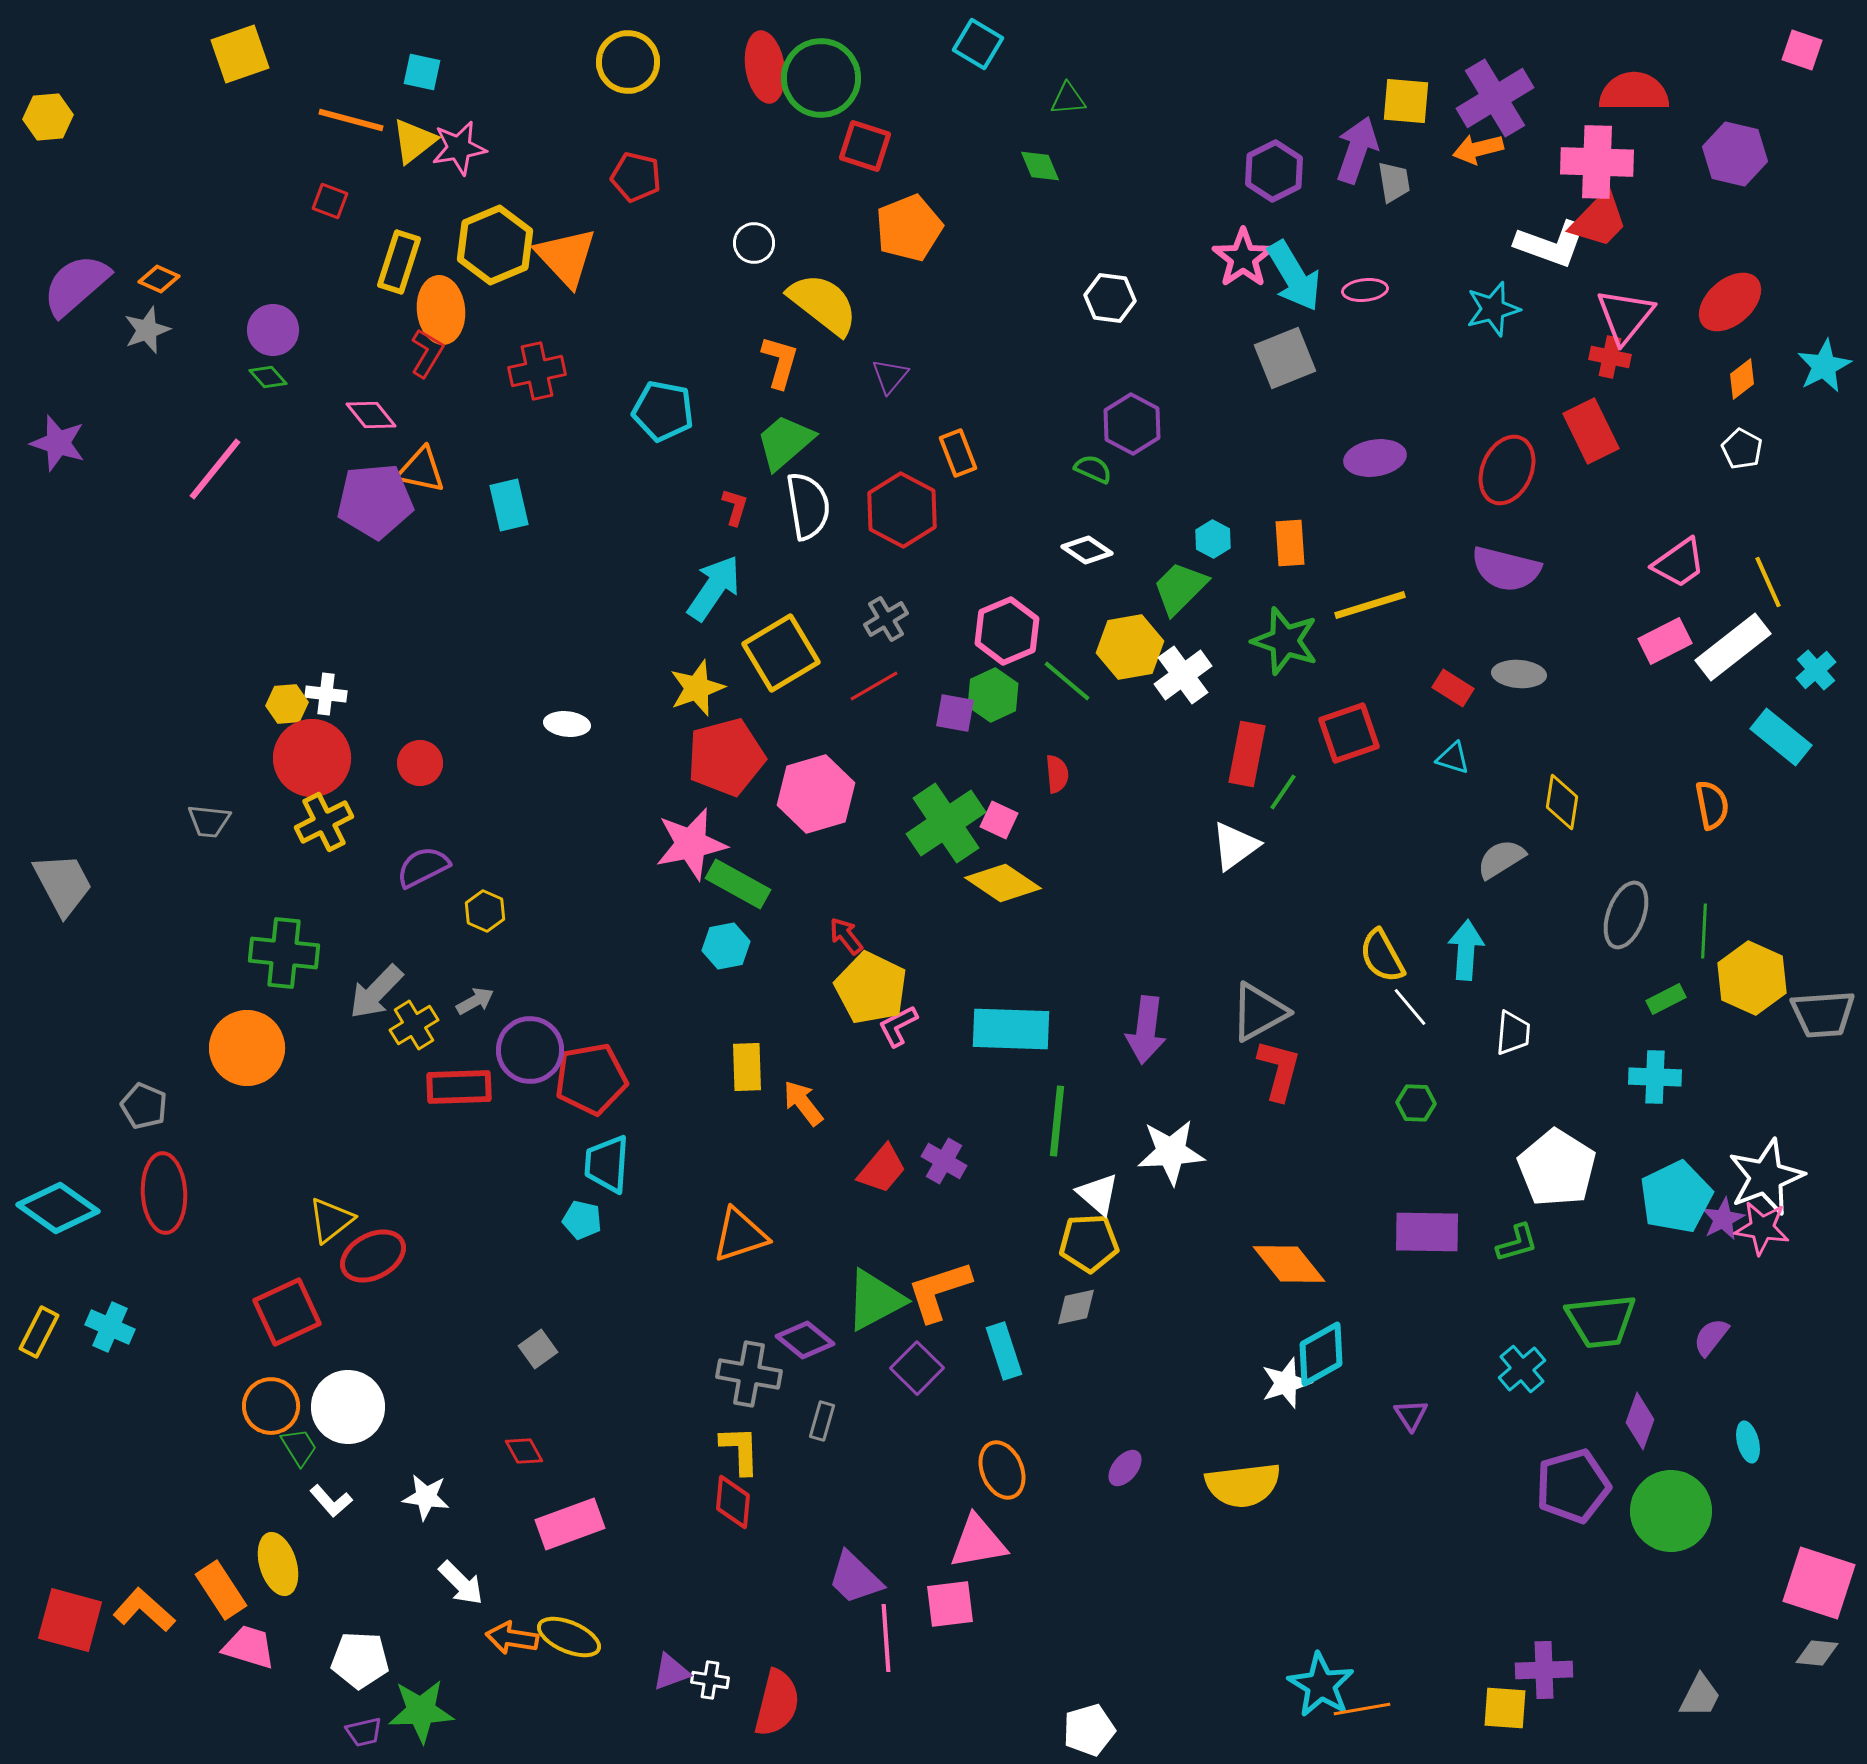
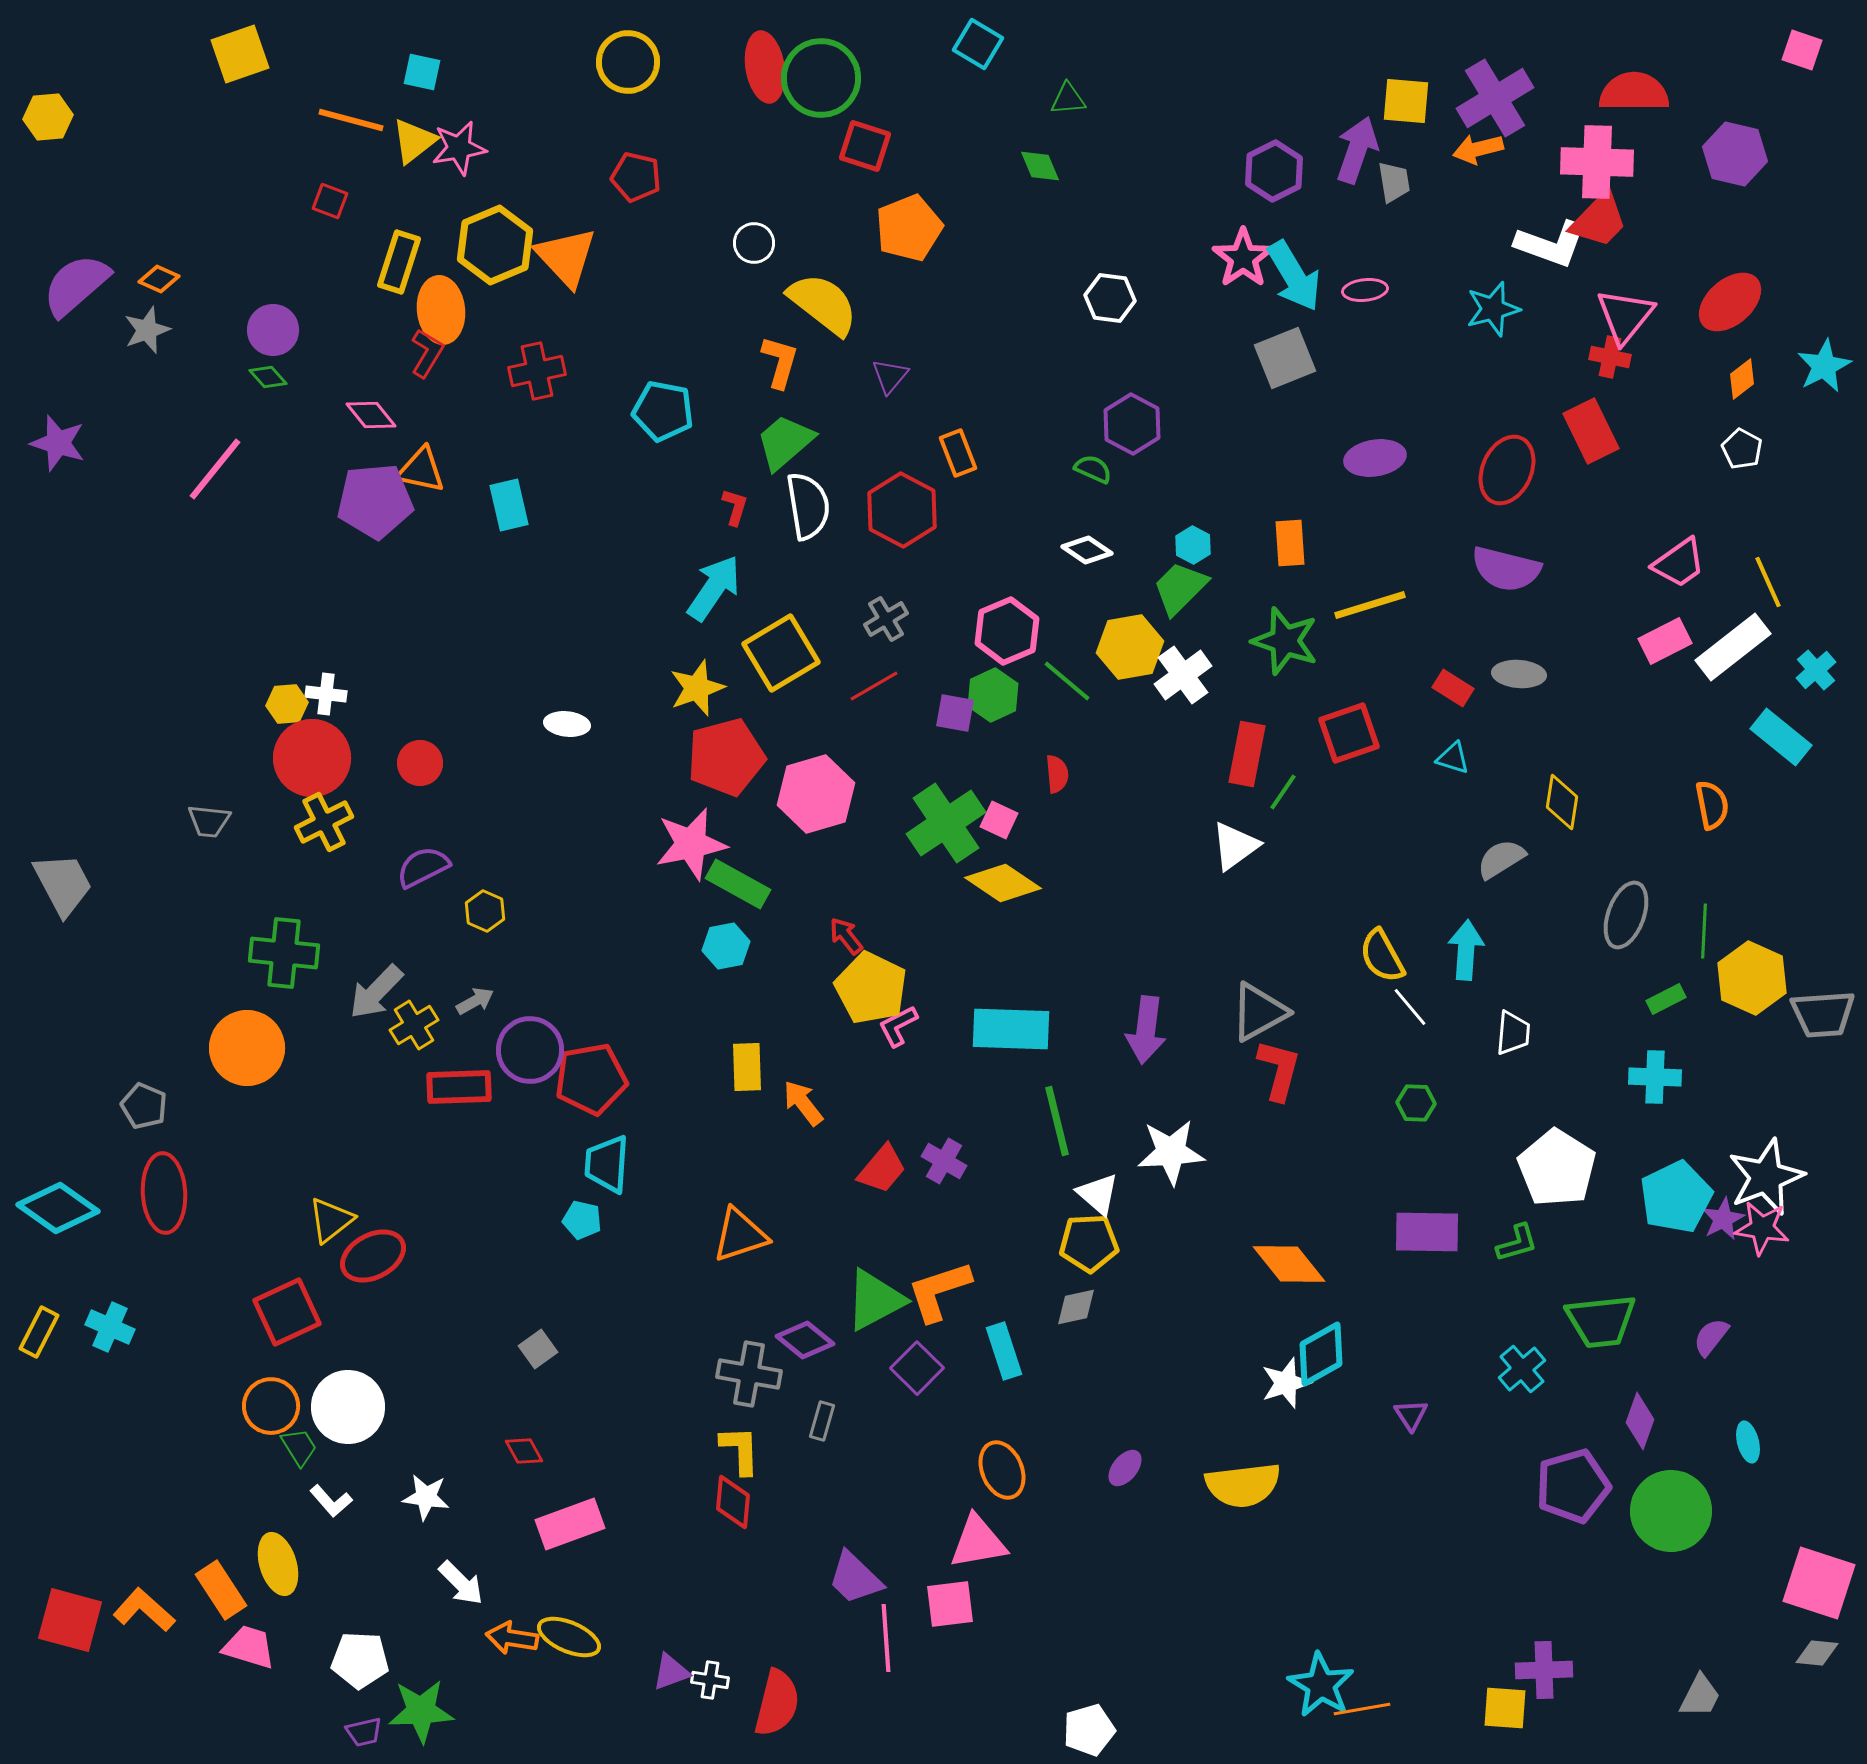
cyan hexagon at (1213, 539): moved 20 px left, 6 px down
green line at (1057, 1121): rotated 20 degrees counterclockwise
